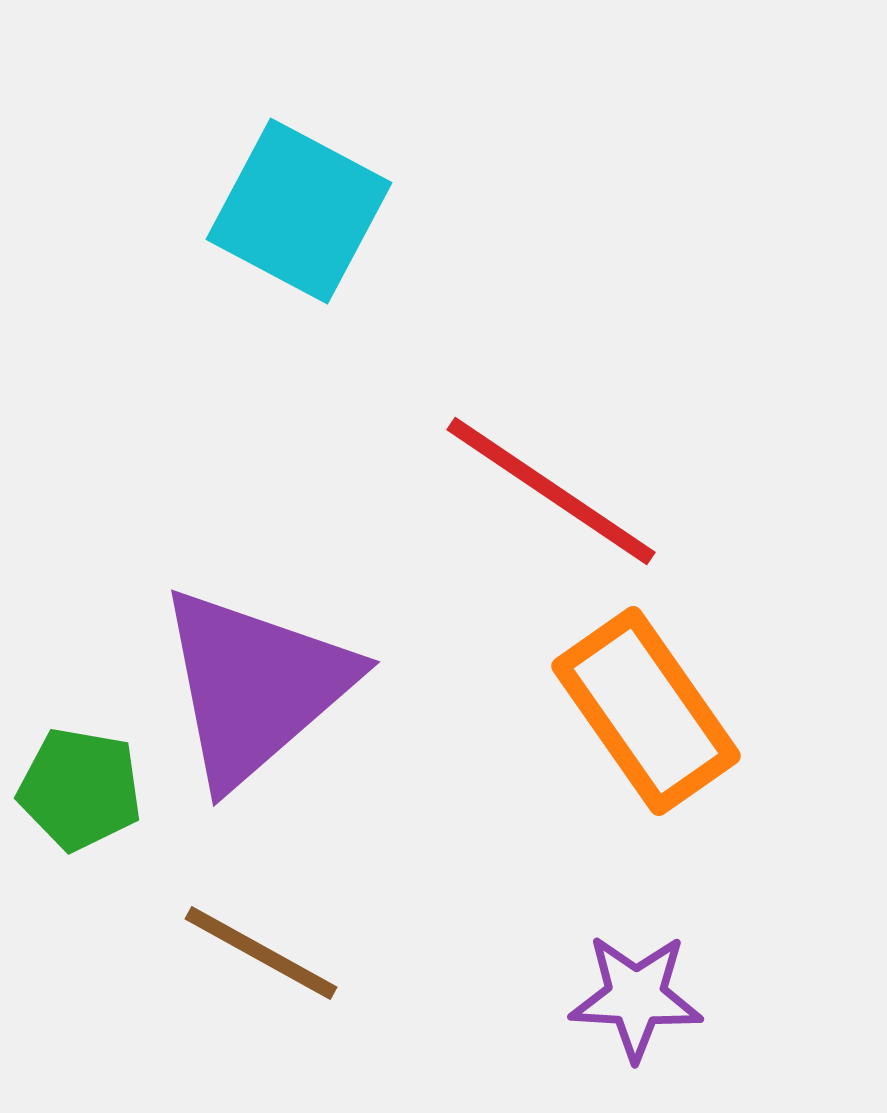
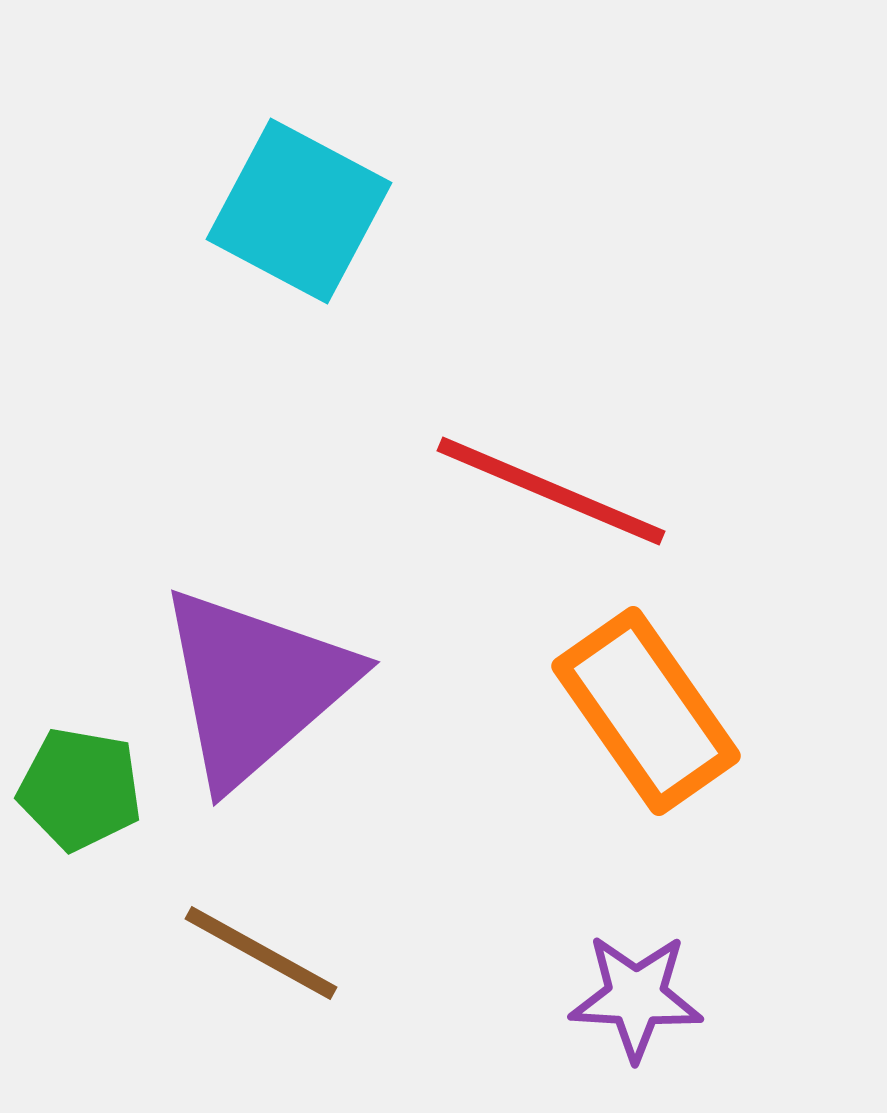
red line: rotated 11 degrees counterclockwise
